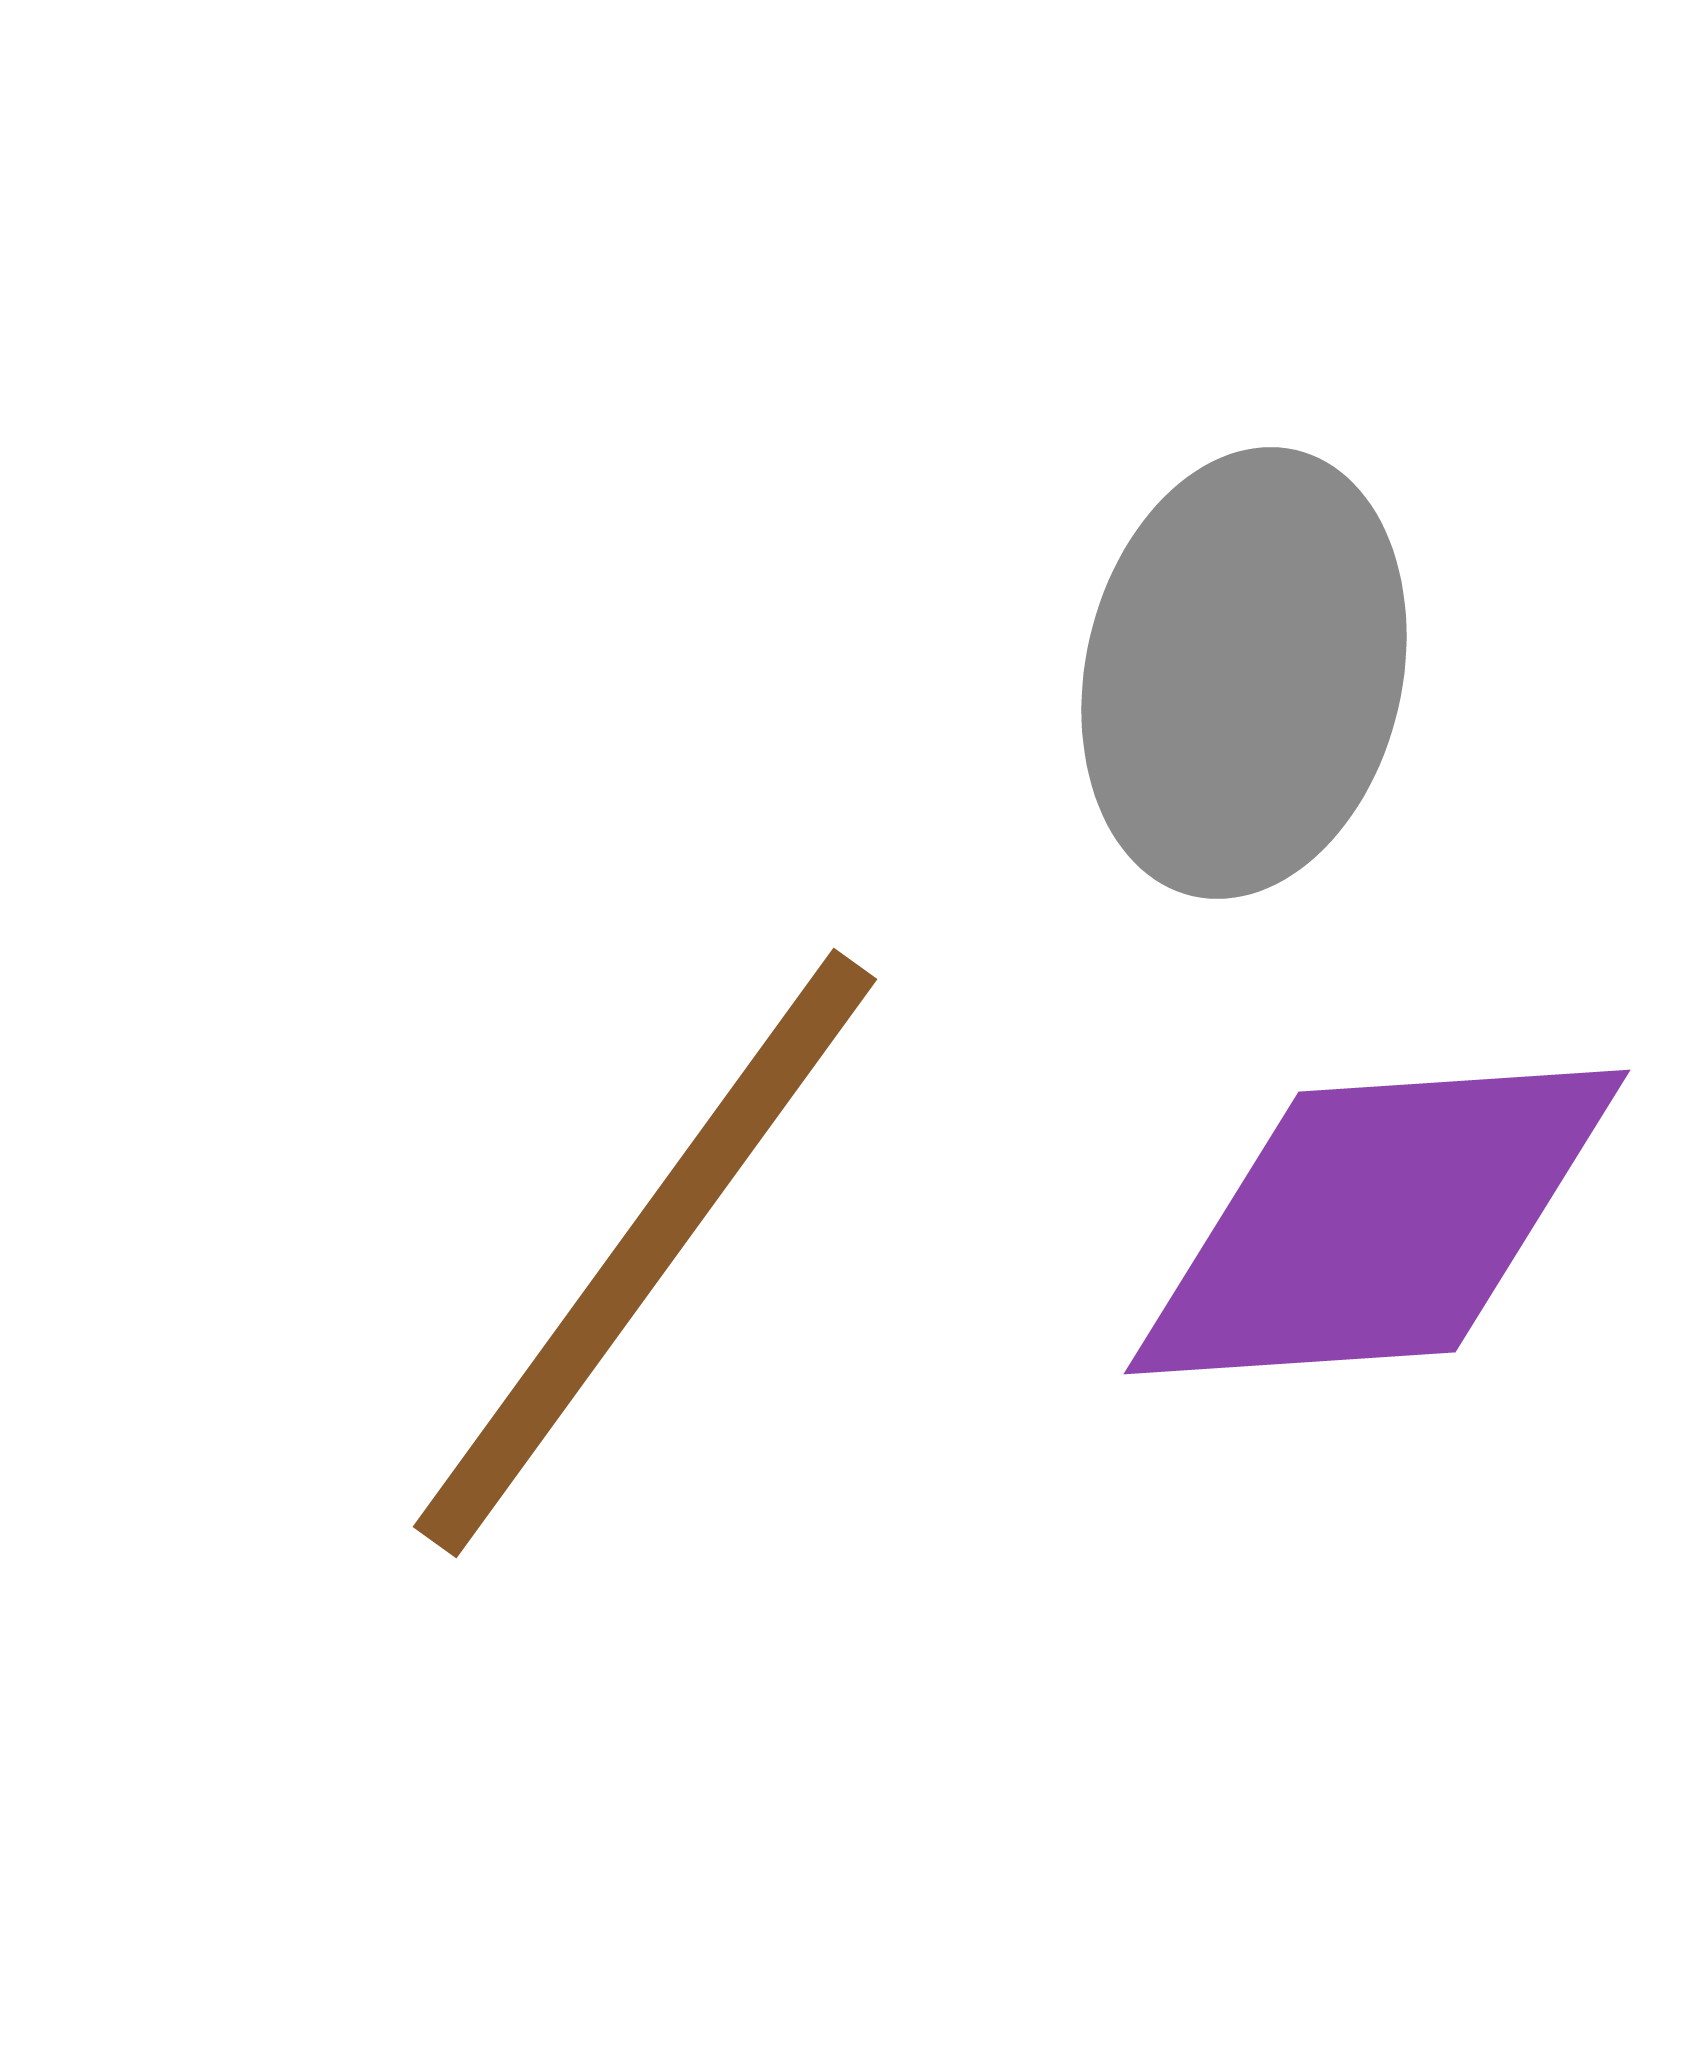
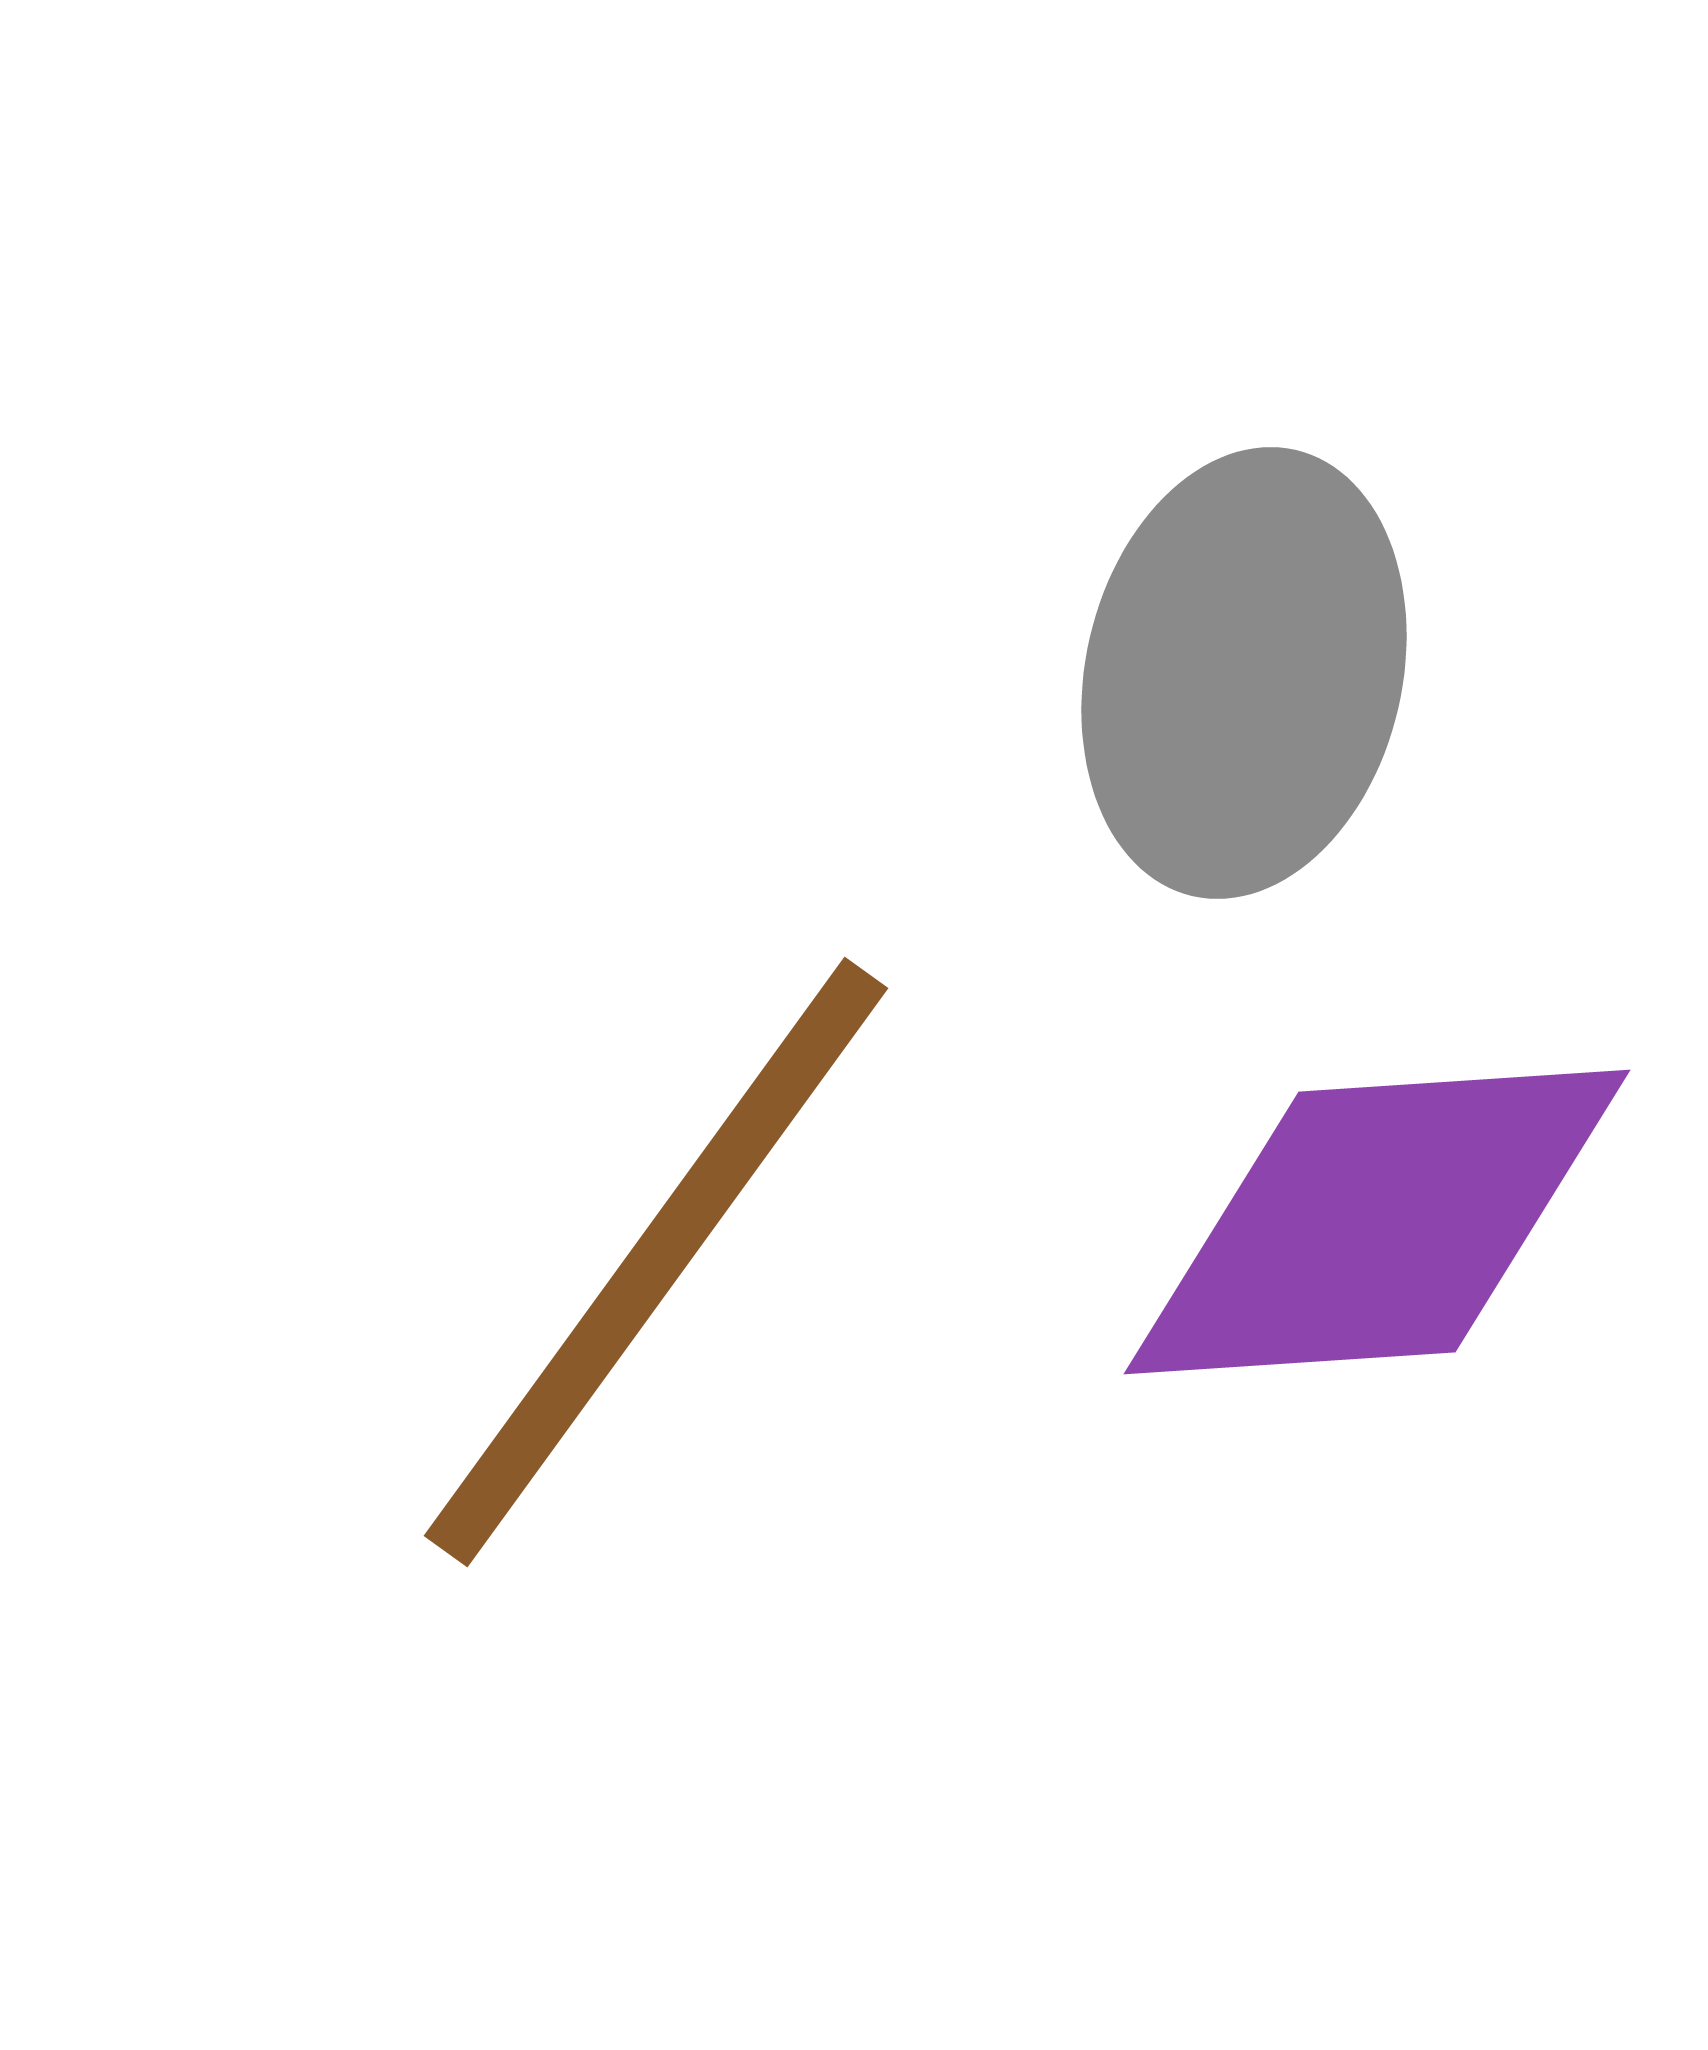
brown line: moved 11 px right, 9 px down
